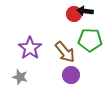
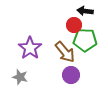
red circle: moved 11 px down
green pentagon: moved 5 px left
